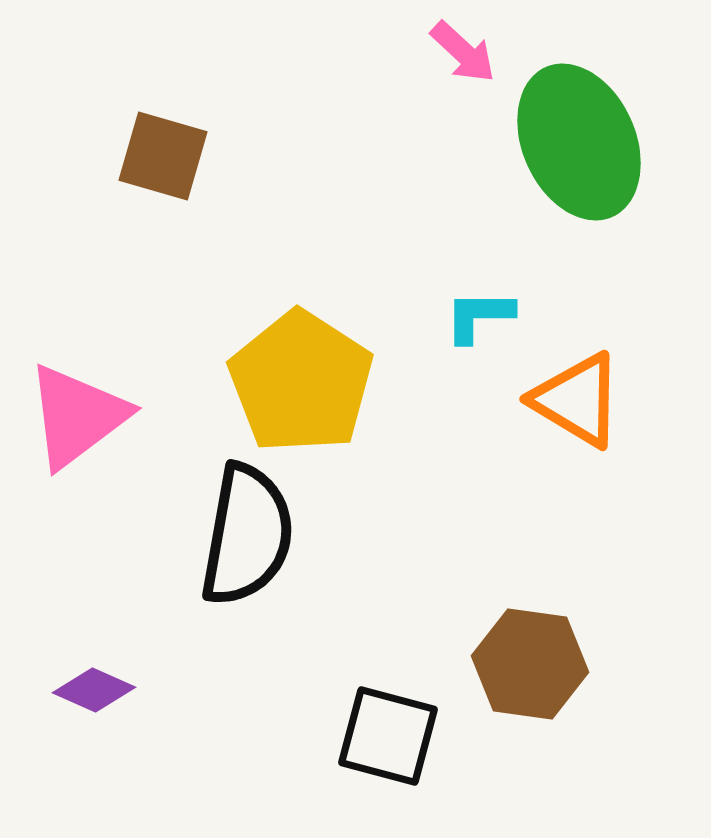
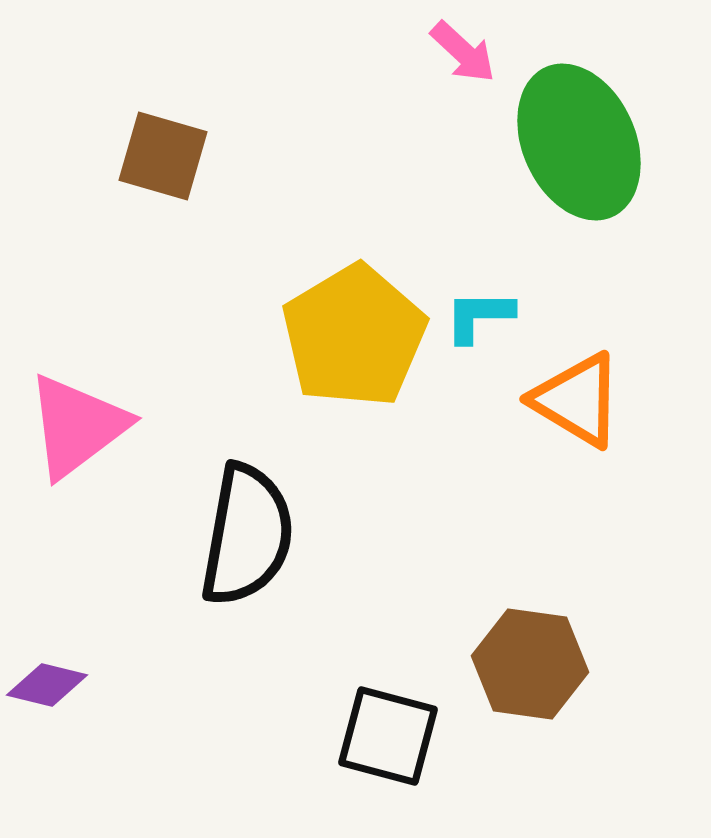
yellow pentagon: moved 53 px right, 46 px up; rotated 8 degrees clockwise
pink triangle: moved 10 px down
purple diamond: moved 47 px left, 5 px up; rotated 10 degrees counterclockwise
